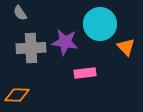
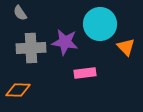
orange diamond: moved 1 px right, 5 px up
